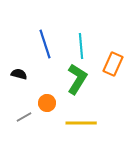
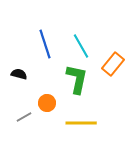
cyan line: rotated 25 degrees counterclockwise
orange rectangle: rotated 15 degrees clockwise
green L-shape: rotated 20 degrees counterclockwise
